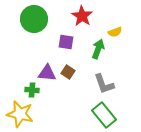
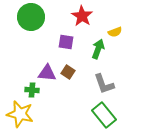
green circle: moved 3 px left, 2 px up
